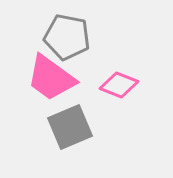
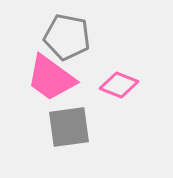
gray square: moved 1 px left; rotated 15 degrees clockwise
